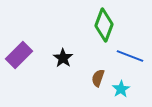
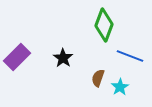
purple rectangle: moved 2 px left, 2 px down
cyan star: moved 1 px left, 2 px up
